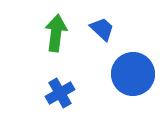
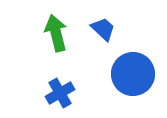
blue trapezoid: moved 1 px right
green arrow: rotated 21 degrees counterclockwise
